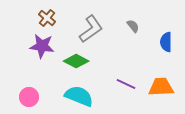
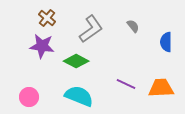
orange trapezoid: moved 1 px down
